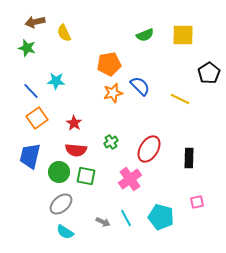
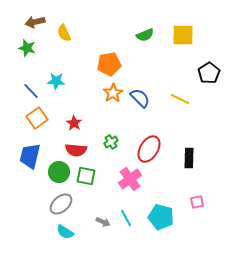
blue semicircle: moved 12 px down
orange star: rotated 18 degrees counterclockwise
